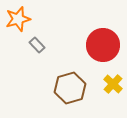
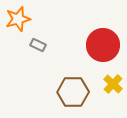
gray rectangle: moved 1 px right; rotated 21 degrees counterclockwise
brown hexagon: moved 3 px right, 4 px down; rotated 16 degrees clockwise
